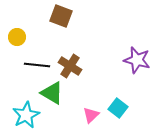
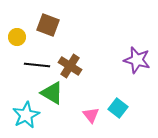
brown square: moved 13 px left, 9 px down
pink triangle: rotated 24 degrees counterclockwise
